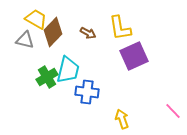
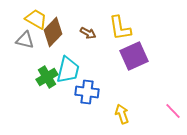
yellow arrow: moved 5 px up
